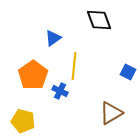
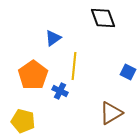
black diamond: moved 4 px right, 2 px up
